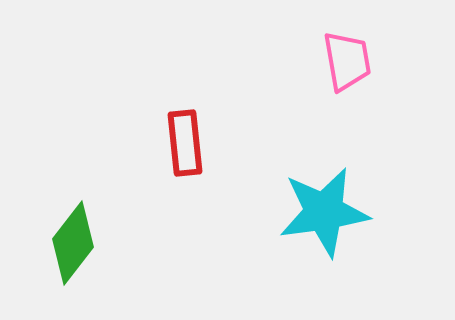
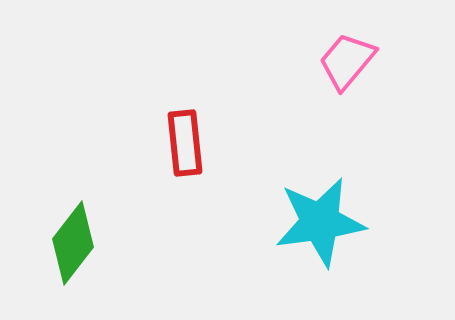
pink trapezoid: rotated 130 degrees counterclockwise
cyan star: moved 4 px left, 10 px down
